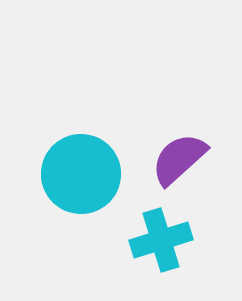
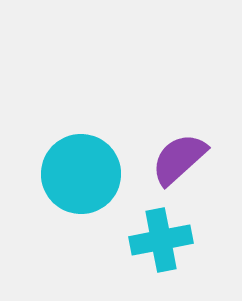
cyan cross: rotated 6 degrees clockwise
